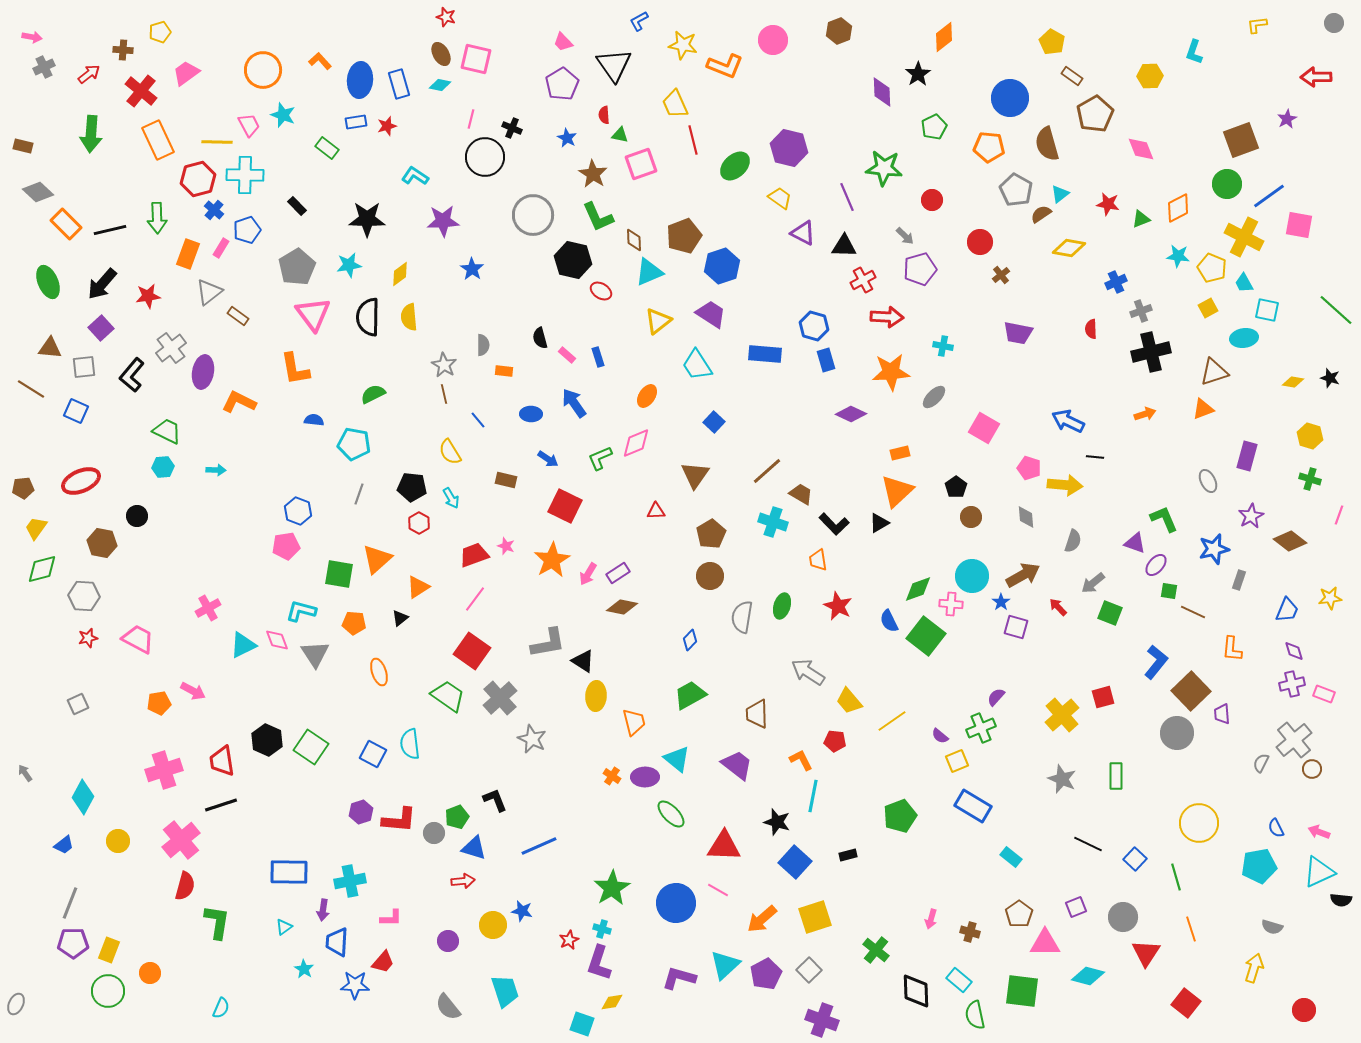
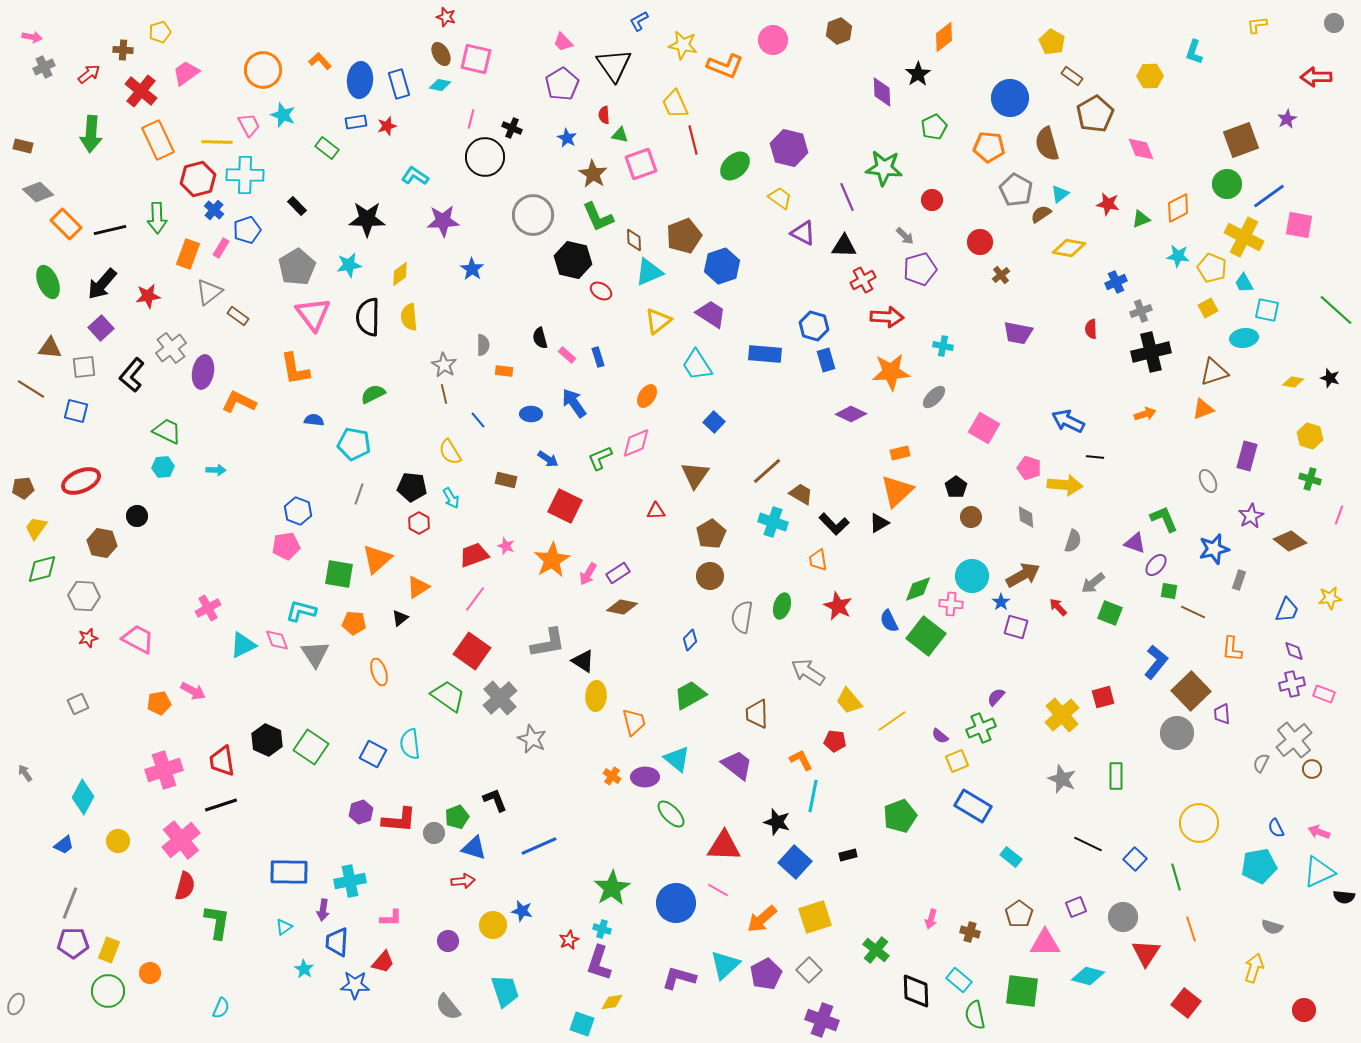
blue square at (76, 411): rotated 10 degrees counterclockwise
black semicircle at (1341, 900): moved 3 px right, 3 px up
